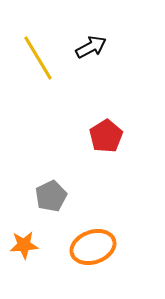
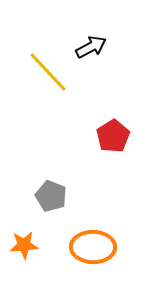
yellow line: moved 10 px right, 14 px down; rotated 12 degrees counterclockwise
red pentagon: moved 7 px right
gray pentagon: rotated 24 degrees counterclockwise
orange ellipse: rotated 21 degrees clockwise
